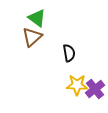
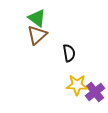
brown triangle: moved 5 px right, 2 px up
purple cross: moved 3 px down
